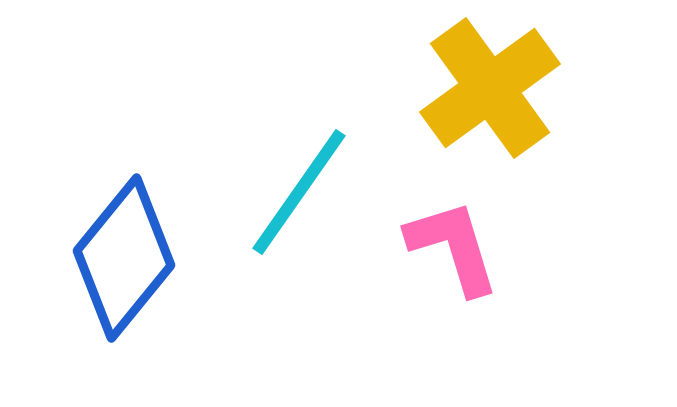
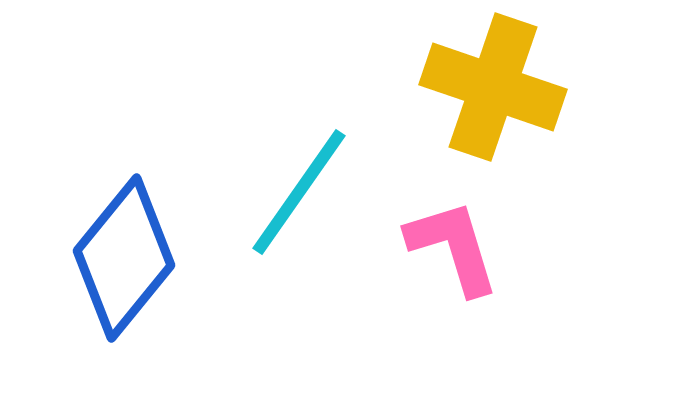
yellow cross: moved 3 px right, 1 px up; rotated 35 degrees counterclockwise
